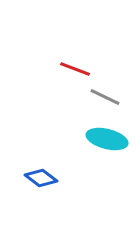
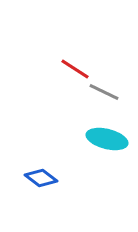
red line: rotated 12 degrees clockwise
gray line: moved 1 px left, 5 px up
